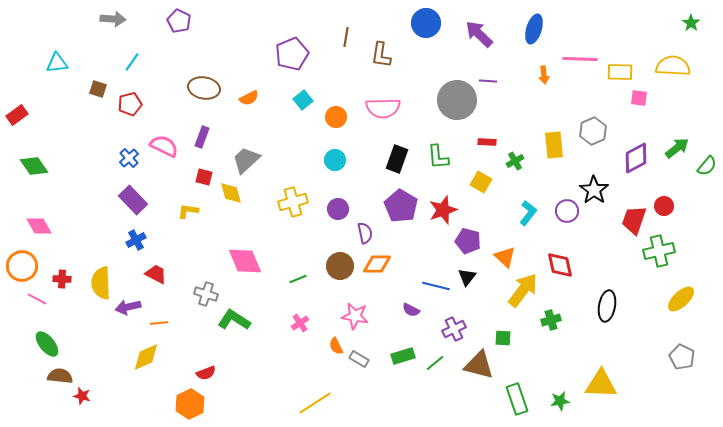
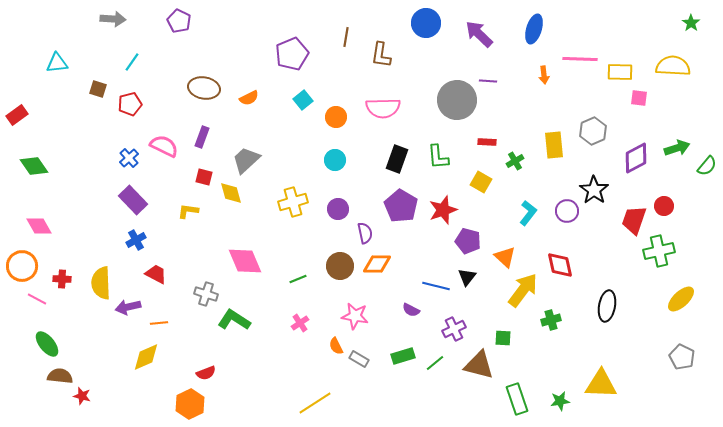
green arrow at (677, 148): rotated 20 degrees clockwise
